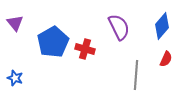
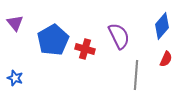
purple semicircle: moved 9 px down
blue pentagon: moved 2 px up
